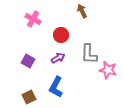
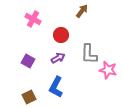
brown arrow: rotated 64 degrees clockwise
